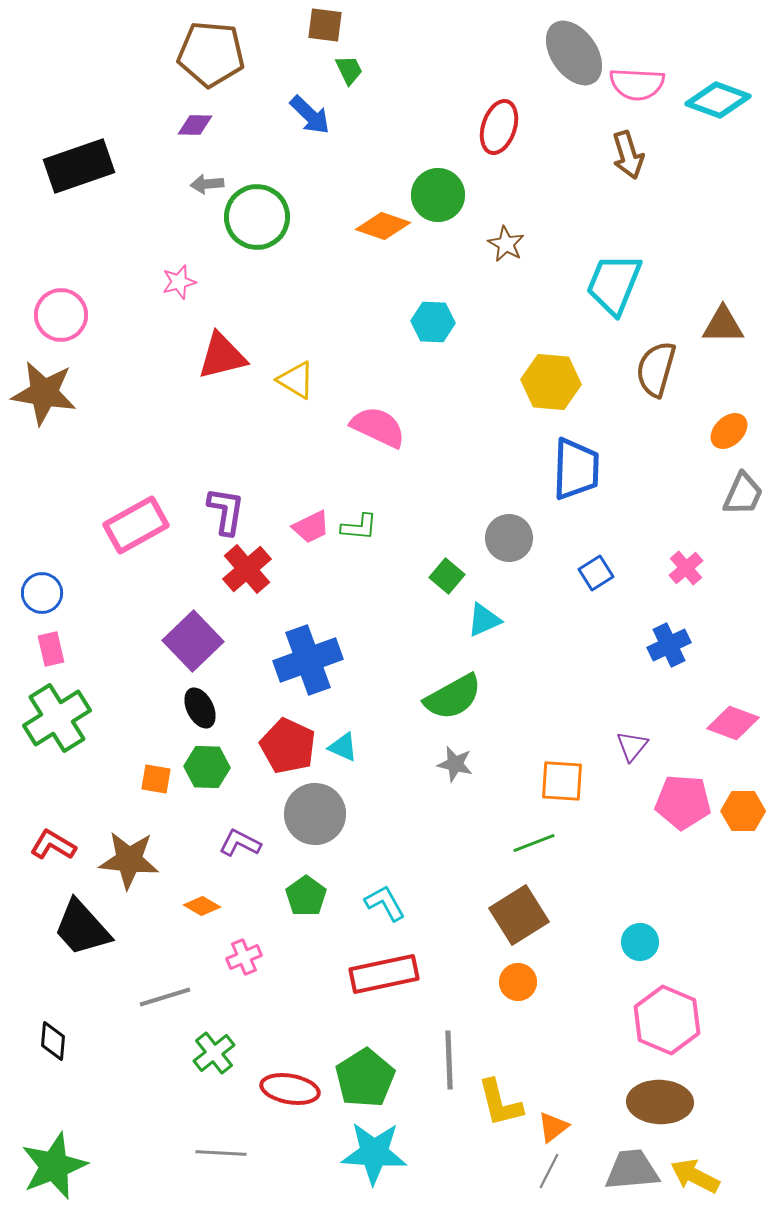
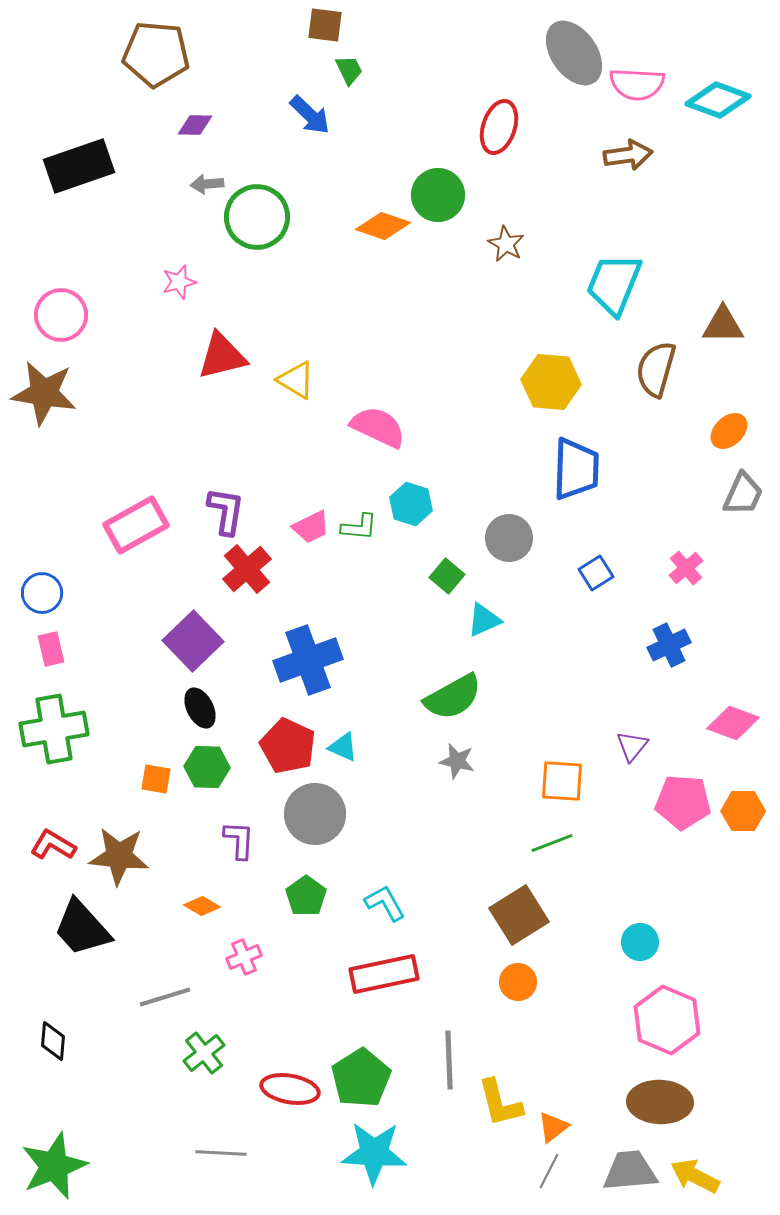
brown pentagon at (211, 54): moved 55 px left
brown arrow at (628, 155): rotated 81 degrees counterclockwise
cyan hexagon at (433, 322): moved 22 px left, 182 px down; rotated 15 degrees clockwise
green cross at (57, 718): moved 3 px left, 11 px down; rotated 22 degrees clockwise
gray star at (455, 764): moved 2 px right, 3 px up
purple L-shape at (240, 843): moved 1 px left, 3 px up; rotated 66 degrees clockwise
green line at (534, 843): moved 18 px right
brown star at (129, 860): moved 10 px left, 4 px up
green cross at (214, 1053): moved 10 px left
green pentagon at (365, 1078): moved 4 px left
gray trapezoid at (632, 1170): moved 2 px left, 1 px down
